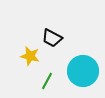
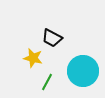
yellow star: moved 3 px right, 2 px down
green line: moved 1 px down
